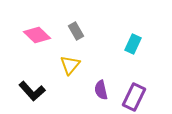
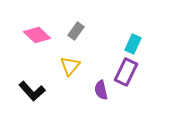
gray rectangle: rotated 66 degrees clockwise
yellow triangle: moved 1 px down
purple rectangle: moved 8 px left, 25 px up
